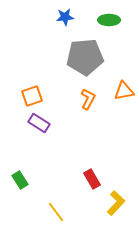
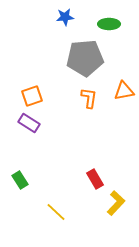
green ellipse: moved 4 px down
gray pentagon: moved 1 px down
orange L-shape: moved 1 px right, 1 px up; rotated 20 degrees counterclockwise
purple rectangle: moved 10 px left
red rectangle: moved 3 px right
yellow line: rotated 10 degrees counterclockwise
